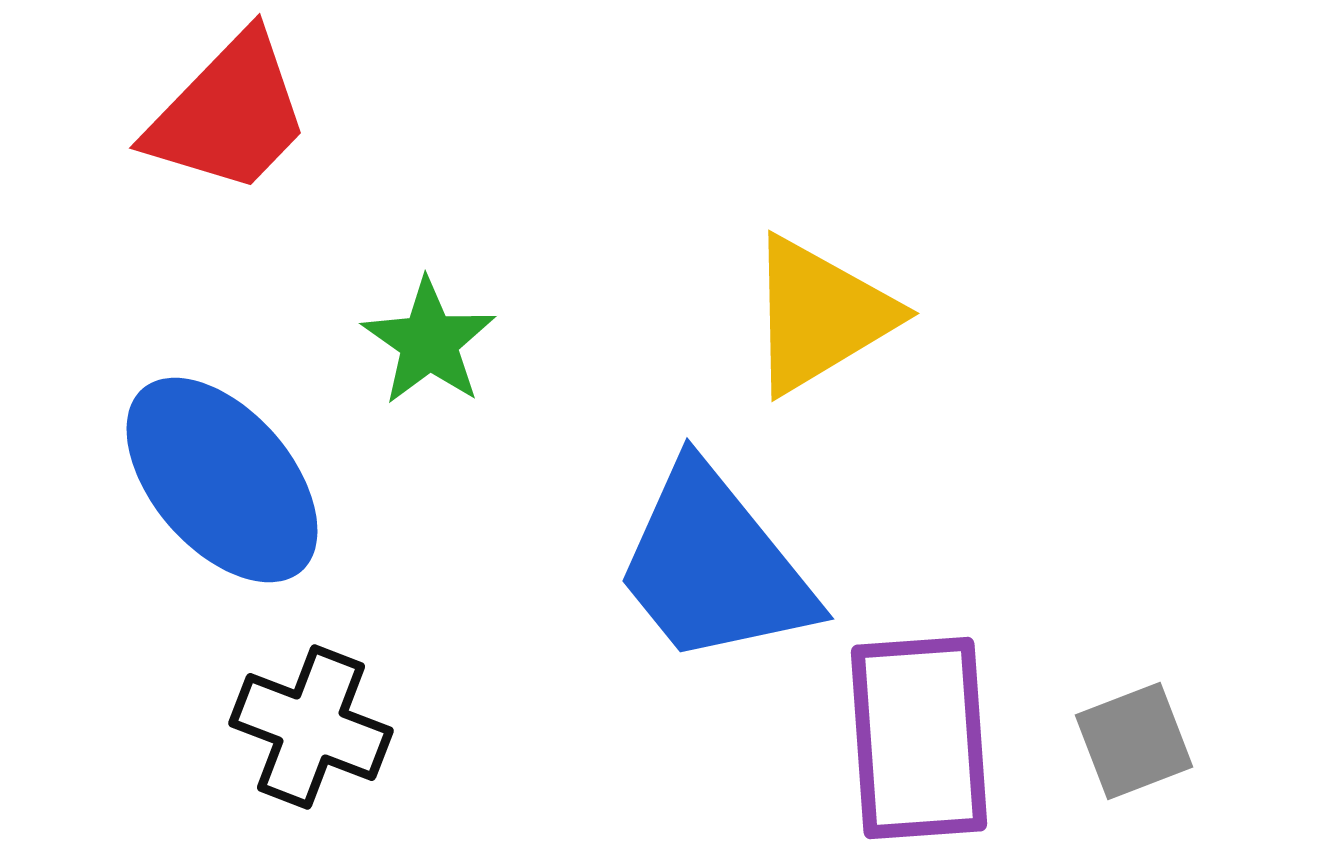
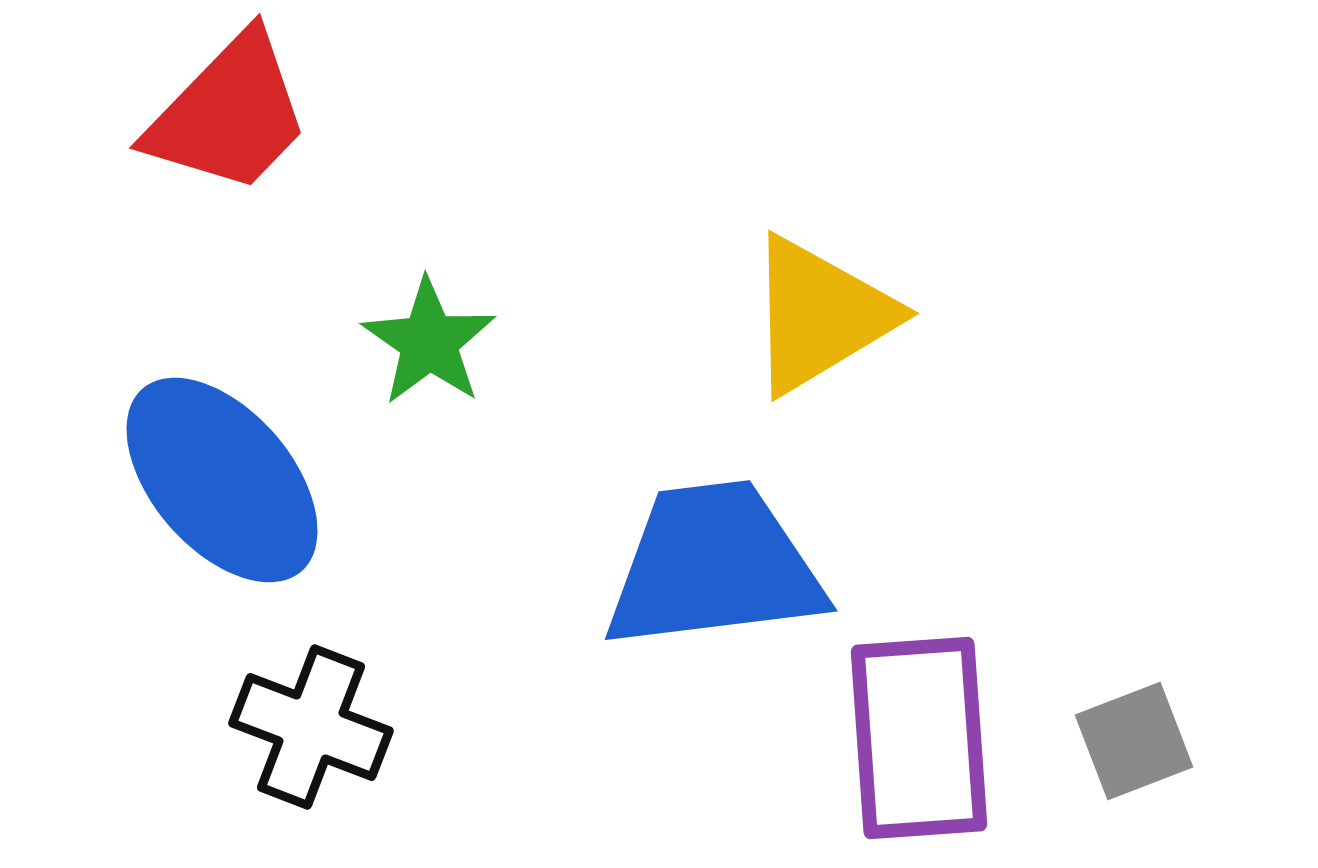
blue trapezoid: rotated 122 degrees clockwise
